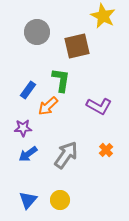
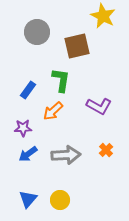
orange arrow: moved 5 px right, 5 px down
gray arrow: rotated 52 degrees clockwise
blue triangle: moved 1 px up
